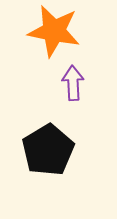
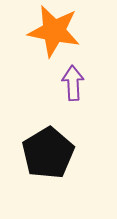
black pentagon: moved 3 px down
